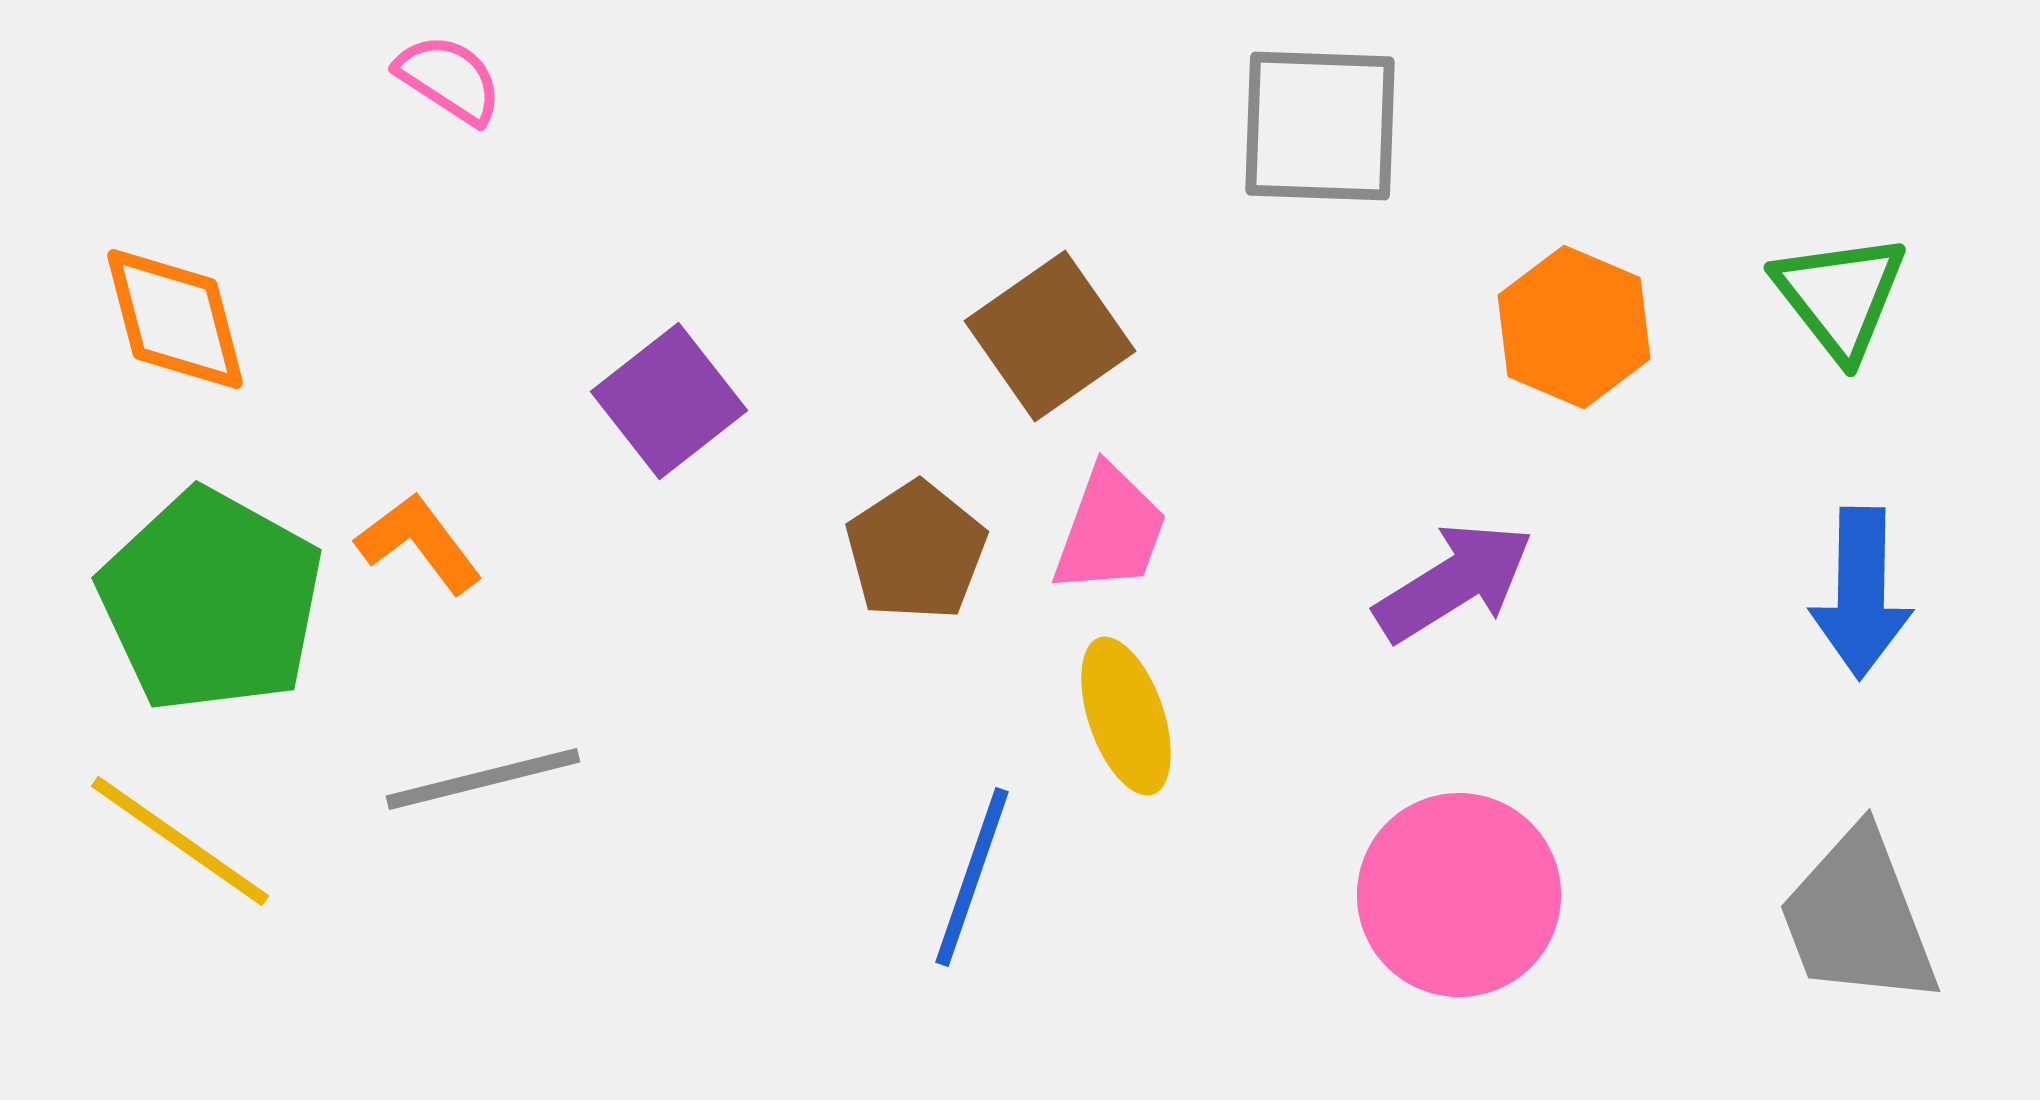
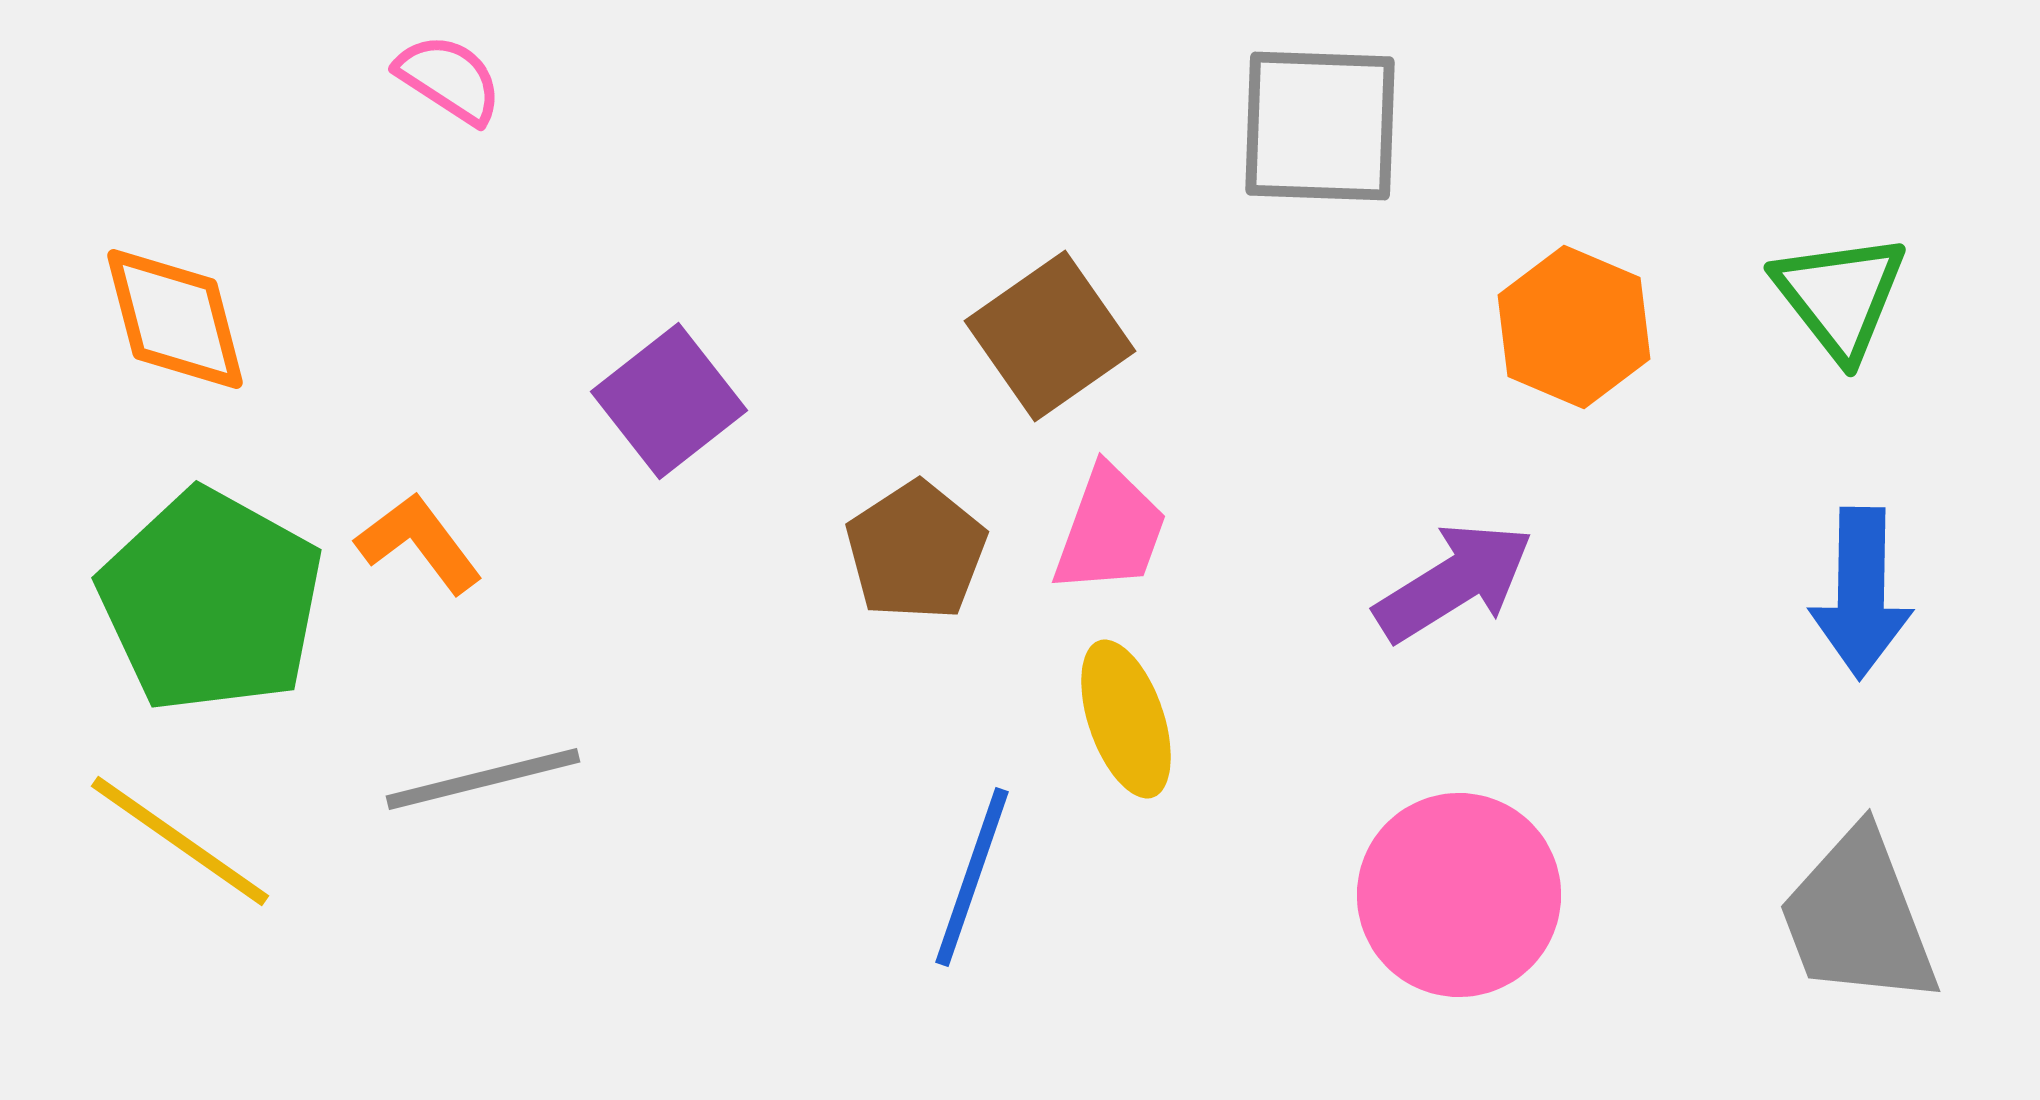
yellow ellipse: moved 3 px down
